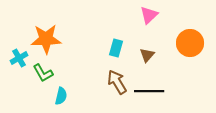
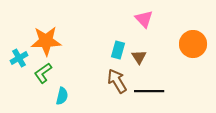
pink triangle: moved 5 px left, 4 px down; rotated 30 degrees counterclockwise
orange star: moved 2 px down
orange circle: moved 3 px right, 1 px down
cyan rectangle: moved 2 px right, 2 px down
brown triangle: moved 8 px left, 2 px down; rotated 14 degrees counterclockwise
green L-shape: rotated 85 degrees clockwise
brown arrow: moved 1 px up
cyan semicircle: moved 1 px right
